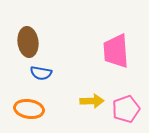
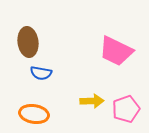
pink trapezoid: rotated 60 degrees counterclockwise
orange ellipse: moved 5 px right, 5 px down
